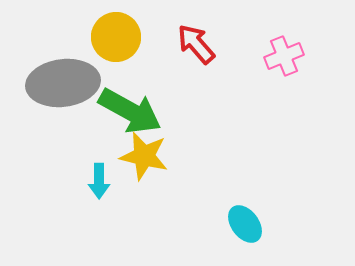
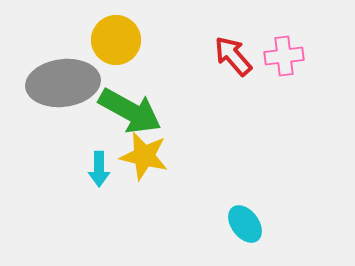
yellow circle: moved 3 px down
red arrow: moved 37 px right, 12 px down
pink cross: rotated 15 degrees clockwise
cyan arrow: moved 12 px up
